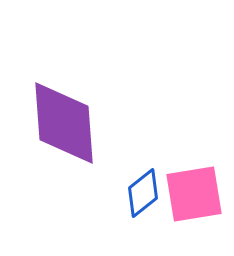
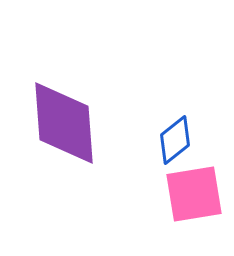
blue diamond: moved 32 px right, 53 px up
